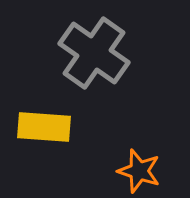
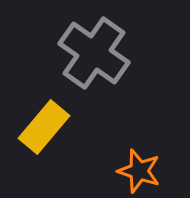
yellow rectangle: rotated 54 degrees counterclockwise
